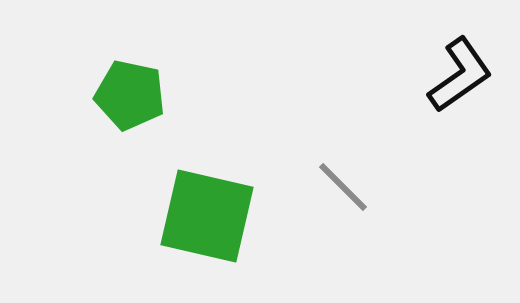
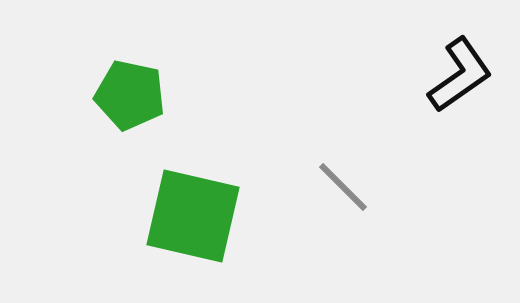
green square: moved 14 px left
